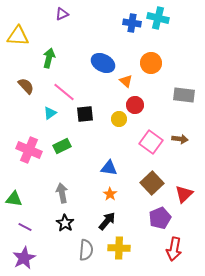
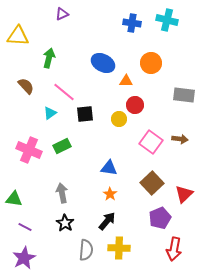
cyan cross: moved 9 px right, 2 px down
orange triangle: rotated 40 degrees counterclockwise
